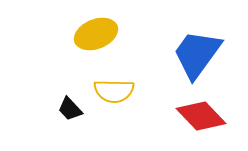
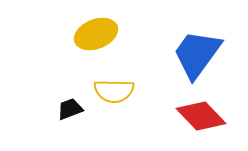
black trapezoid: rotated 112 degrees clockwise
